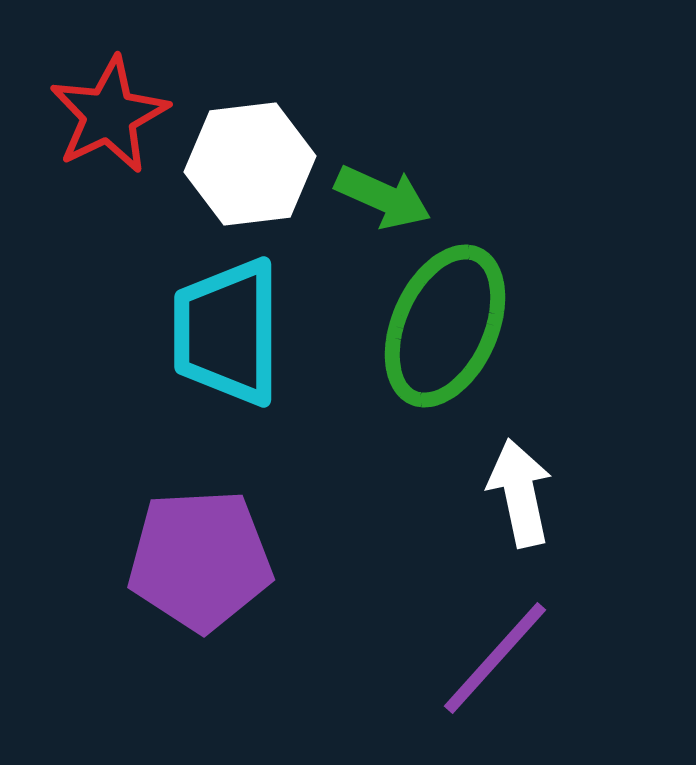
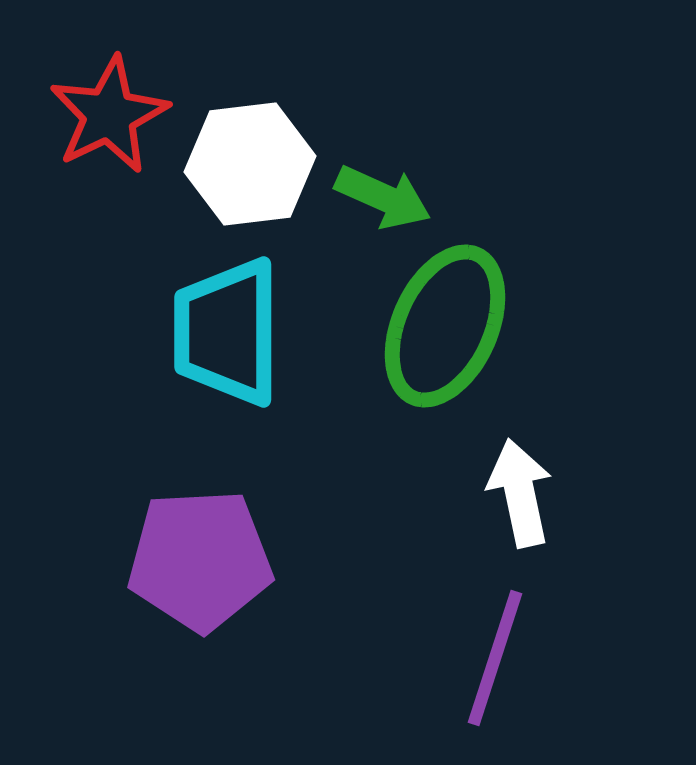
purple line: rotated 24 degrees counterclockwise
